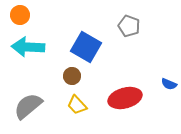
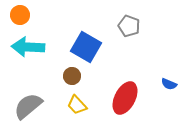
red ellipse: rotated 48 degrees counterclockwise
